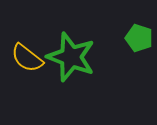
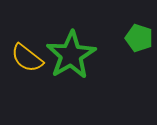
green star: moved 2 px up; rotated 21 degrees clockwise
